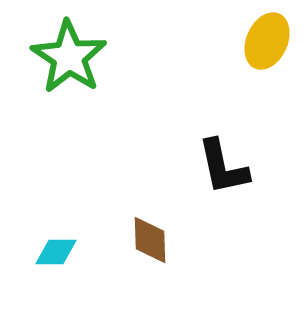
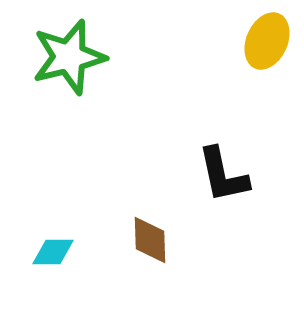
green star: rotated 24 degrees clockwise
black L-shape: moved 8 px down
cyan diamond: moved 3 px left
